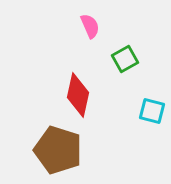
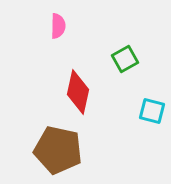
pink semicircle: moved 32 px left; rotated 25 degrees clockwise
red diamond: moved 3 px up
brown pentagon: rotated 6 degrees counterclockwise
